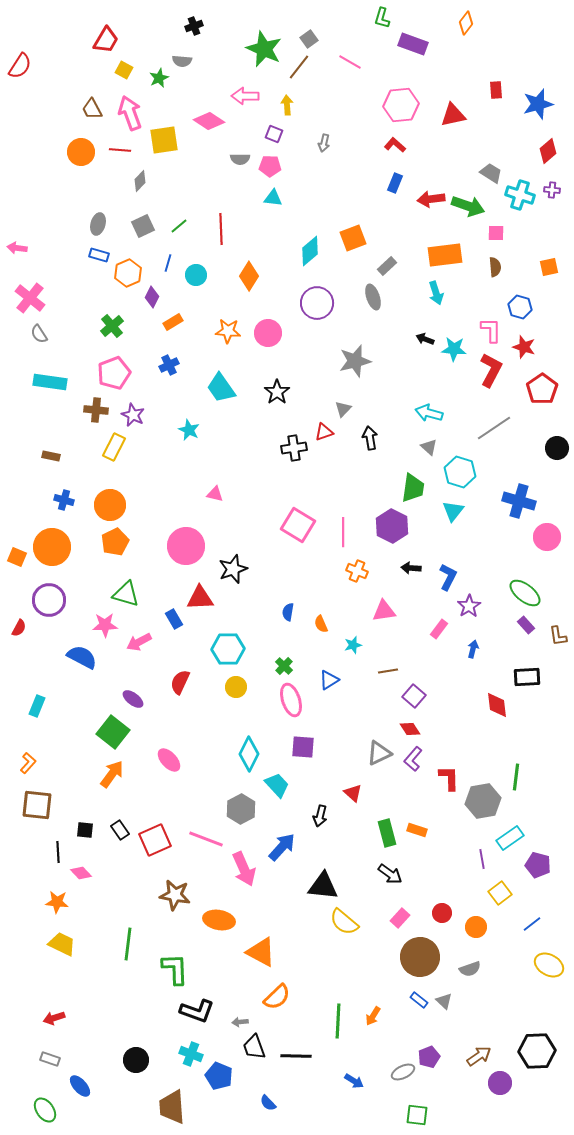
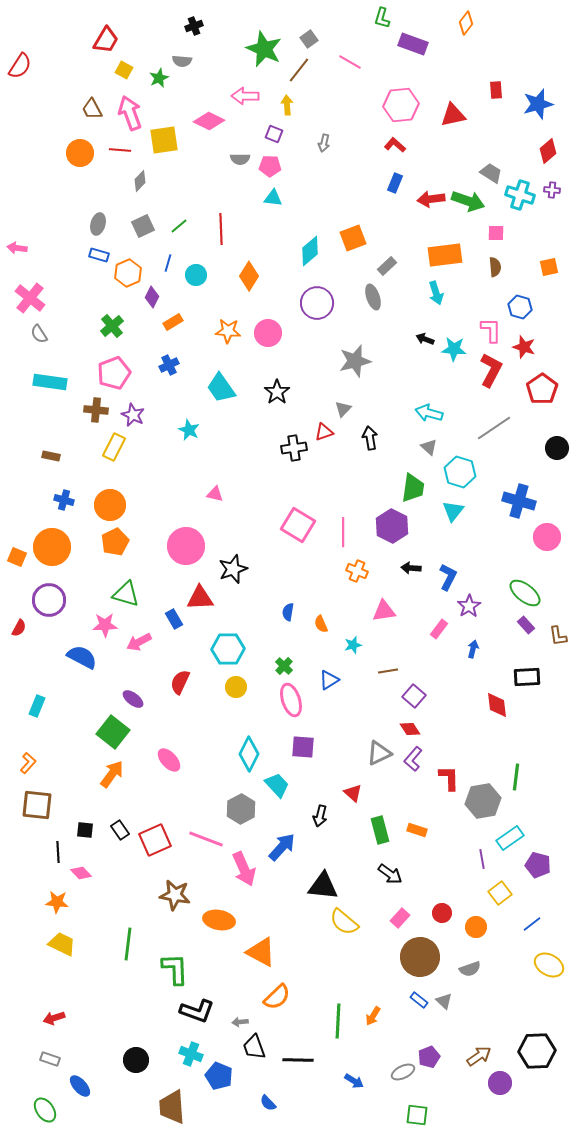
brown line at (299, 67): moved 3 px down
pink diamond at (209, 121): rotated 8 degrees counterclockwise
orange circle at (81, 152): moved 1 px left, 1 px down
green arrow at (468, 206): moved 5 px up
green rectangle at (387, 833): moved 7 px left, 3 px up
black line at (296, 1056): moved 2 px right, 4 px down
